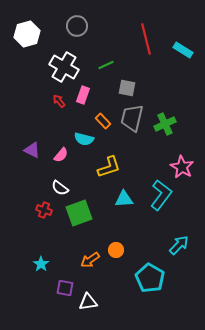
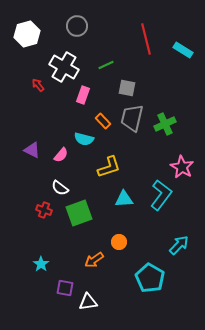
red arrow: moved 21 px left, 16 px up
orange circle: moved 3 px right, 8 px up
orange arrow: moved 4 px right
